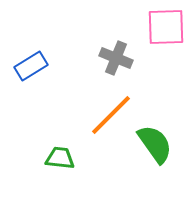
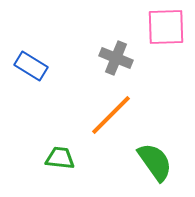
blue rectangle: rotated 64 degrees clockwise
green semicircle: moved 18 px down
